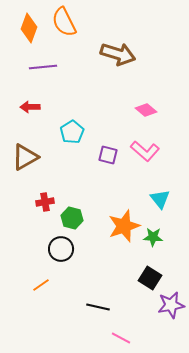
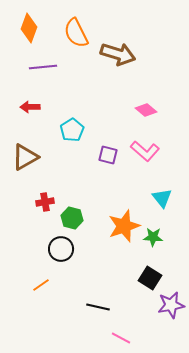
orange semicircle: moved 12 px right, 11 px down
cyan pentagon: moved 2 px up
cyan triangle: moved 2 px right, 1 px up
